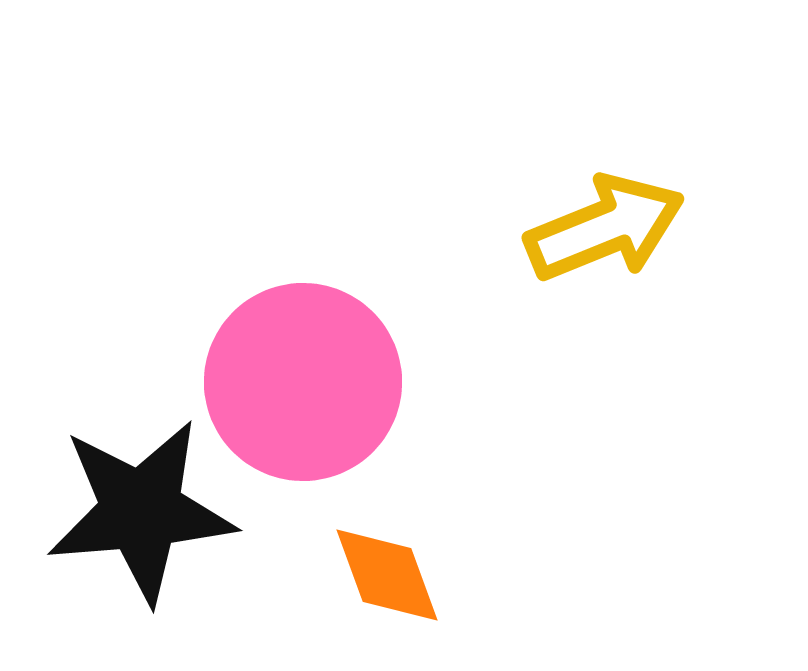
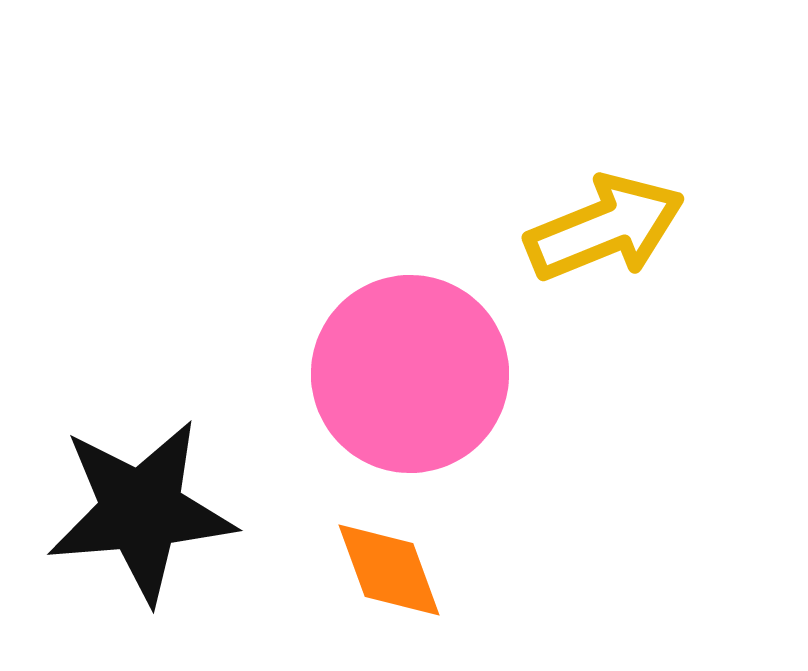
pink circle: moved 107 px right, 8 px up
orange diamond: moved 2 px right, 5 px up
